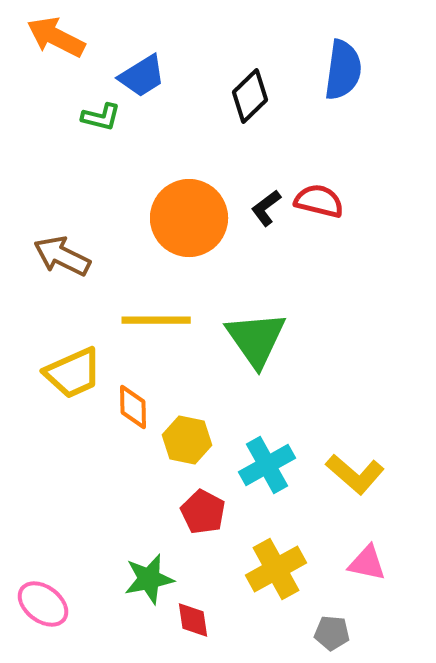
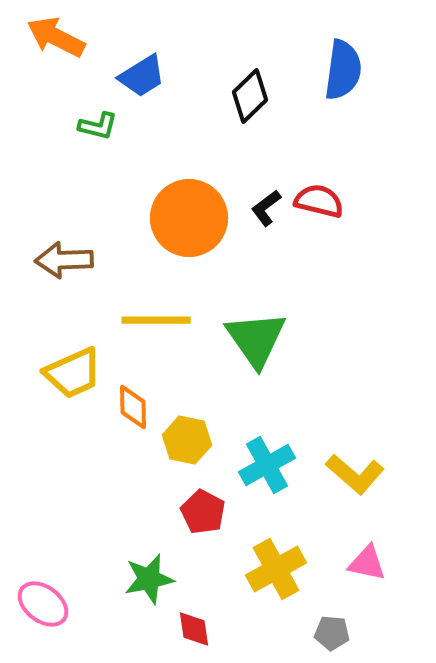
green L-shape: moved 3 px left, 9 px down
brown arrow: moved 2 px right, 4 px down; rotated 28 degrees counterclockwise
red diamond: moved 1 px right, 9 px down
